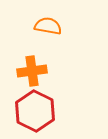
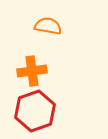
red hexagon: rotated 15 degrees clockwise
